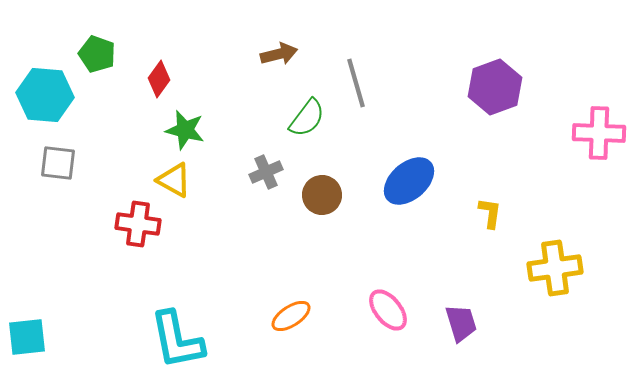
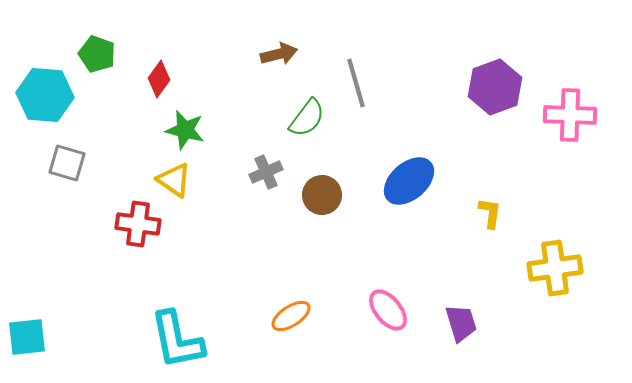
pink cross: moved 29 px left, 18 px up
gray square: moved 9 px right; rotated 9 degrees clockwise
yellow triangle: rotated 6 degrees clockwise
